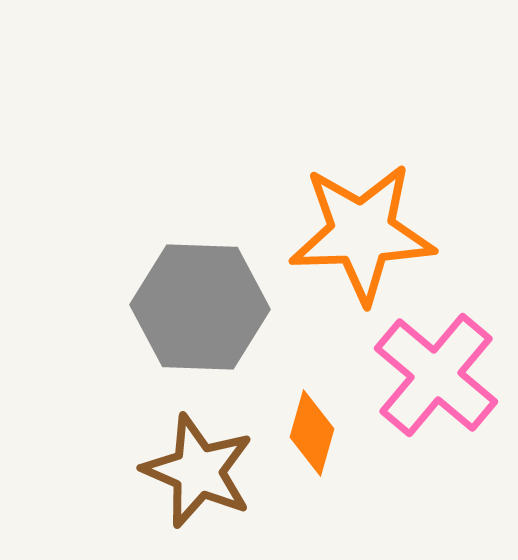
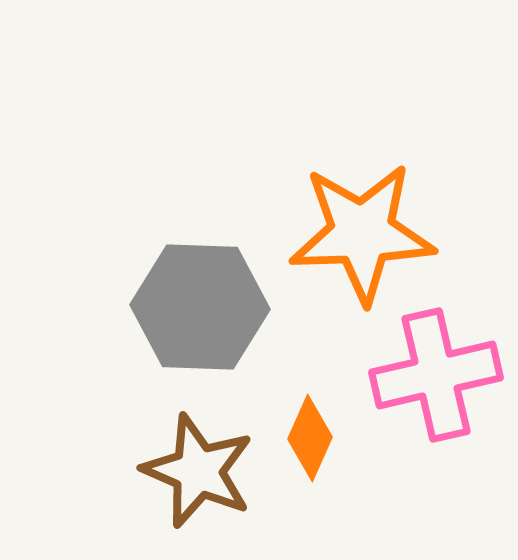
pink cross: rotated 37 degrees clockwise
orange diamond: moved 2 px left, 5 px down; rotated 8 degrees clockwise
